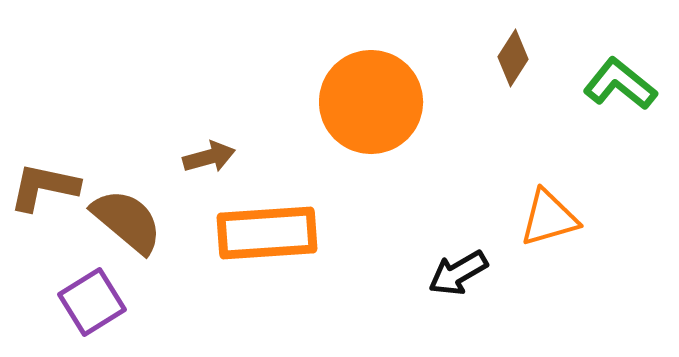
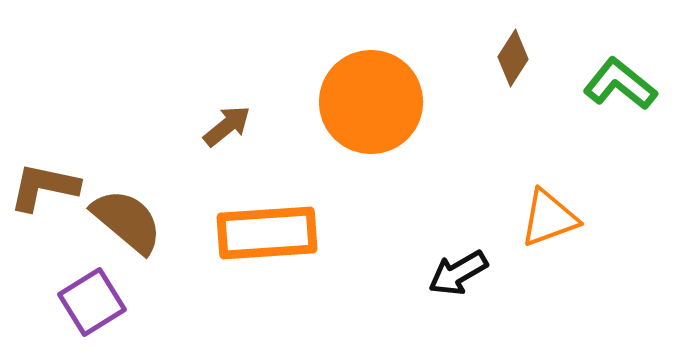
brown arrow: moved 18 px right, 31 px up; rotated 24 degrees counterclockwise
orange triangle: rotated 4 degrees counterclockwise
